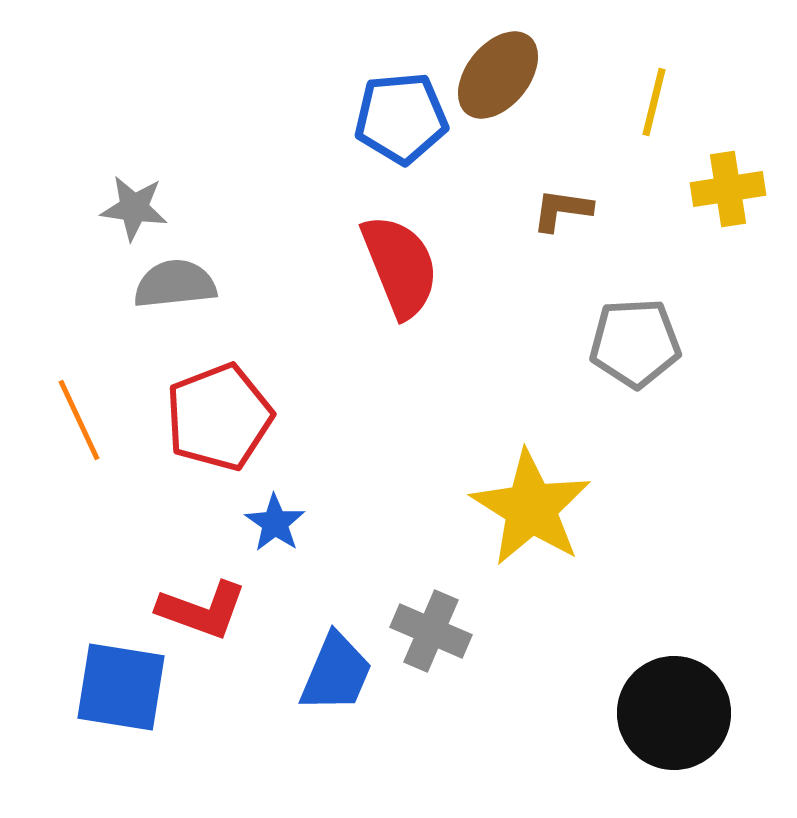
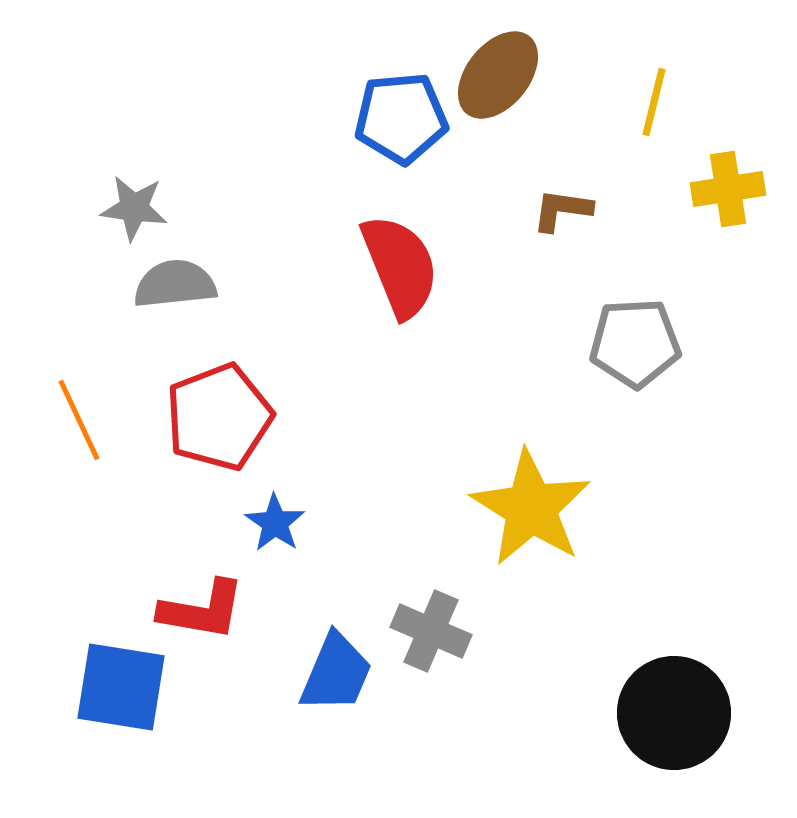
red L-shape: rotated 10 degrees counterclockwise
